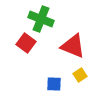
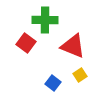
green cross: moved 4 px right, 1 px down; rotated 20 degrees counterclockwise
blue square: moved 1 px left, 1 px up; rotated 35 degrees clockwise
